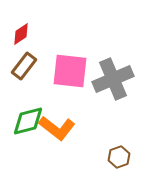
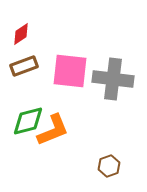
brown rectangle: rotated 32 degrees clockwise
gray cross: rotated 30 degrees clockwise
orange L-shape: moved 4 px left, 2 px down; rotated 60 degrees counterclockwise
brown hexagon: moved 10 px left, 9 px down
